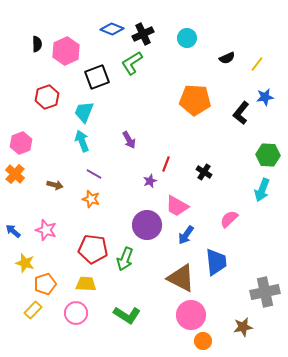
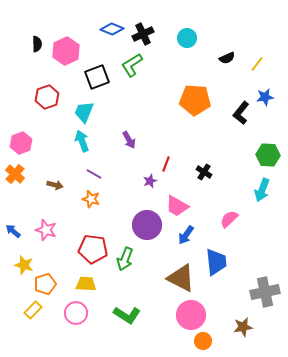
green L-shape at (132, 63): moved 2 px down
yellow star at (25, 263): moved 1 px left, 2 px down
